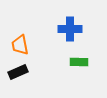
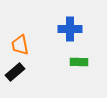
black rectangle: moved 3 px left; rotated 18 degrees counterclockwise
